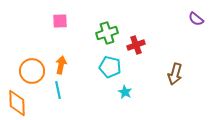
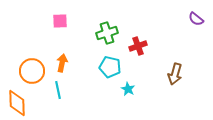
red cross: moved 2 px right, 1 px down
orange arrow: moved 1 px right, 2 px up
cyan star: moved 3 px right, 3 px up
